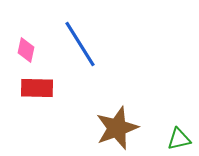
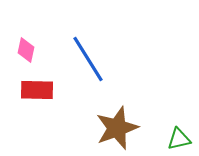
blue line: moved 8 px right, 15 px down
red rectangle: moved 2 px down
